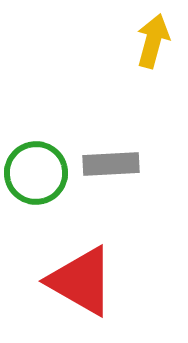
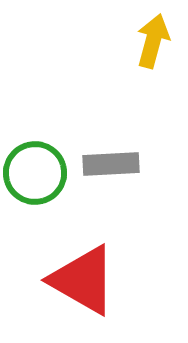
green circle: moved 1 px left
red triangle: moved 2 px right, 1 px up
